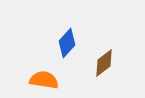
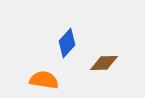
brown diamond: rotated 36 degrees clockwise
